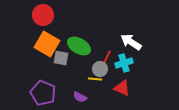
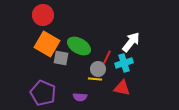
white arrow: rotated 95 degrees clockwise
gray circle: moved 2 px left
red triangle: rotated 12 degrees counterclockwise
purple semicircle: rotated 24 degrees counterclockwise
